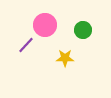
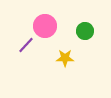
pink circle: moved 1 px down
green circle: moved 2 px right, 1 px down
